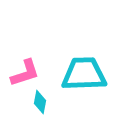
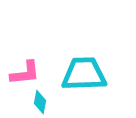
pink L-shape: rotated 12 degrees clockwise
